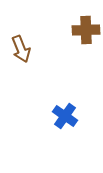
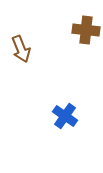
brown cross: rotated 8 degrees clockwise
